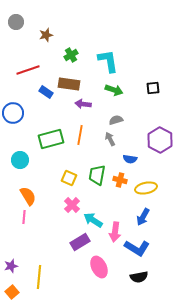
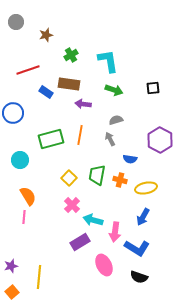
yellow square: rotated 21 degrees clockwise
cyan arrow: rotated 18 degrees counterclockwise
pink ellipse: moved 5 px right, 2 px up
black semicircle: rotated 30 degrees clockwise
